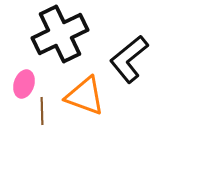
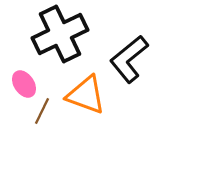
pink ellipse: rotated 52 degrees counterclockwise
orange triangle: moved 1 px right, 1 px up
brown line: rotated 28 degrees clockwise
